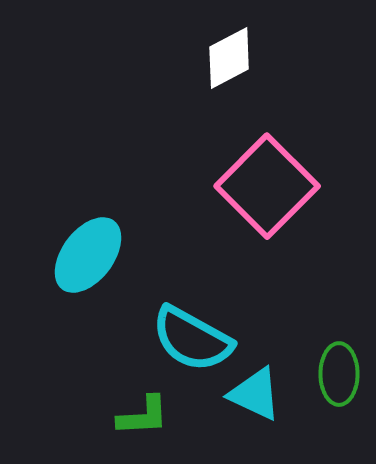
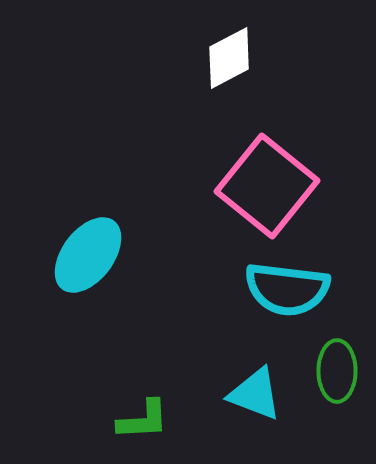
pink square: rotated 6 degrees counterclockwise
cyan semicircle: moved 95 px right, 50 px up; rotated 22 degrees counterclockwise
green ellipse: moved 2 px left, 3 px up
cyan triangle: rotated 4 degrees counterclockwise
green L-shape: moved 4 px down
